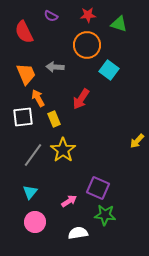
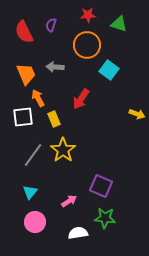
purple semicircle: moved 9 px down; rotated 80 degrees clockwise
yellow arrow: moved 27 px up; rotated 112 degrees counterclockwise
purple square: moved 3 px right, 2 px up
green star: moved 3 px down
